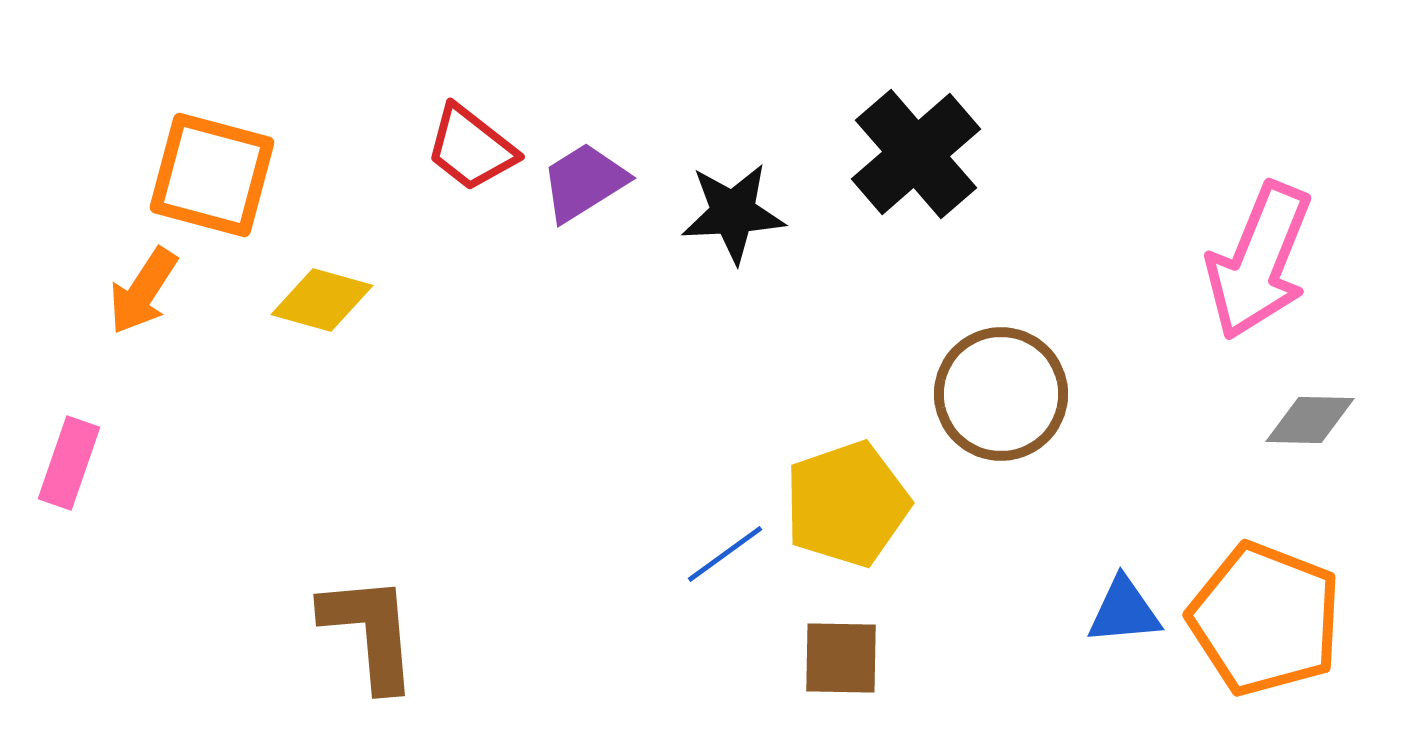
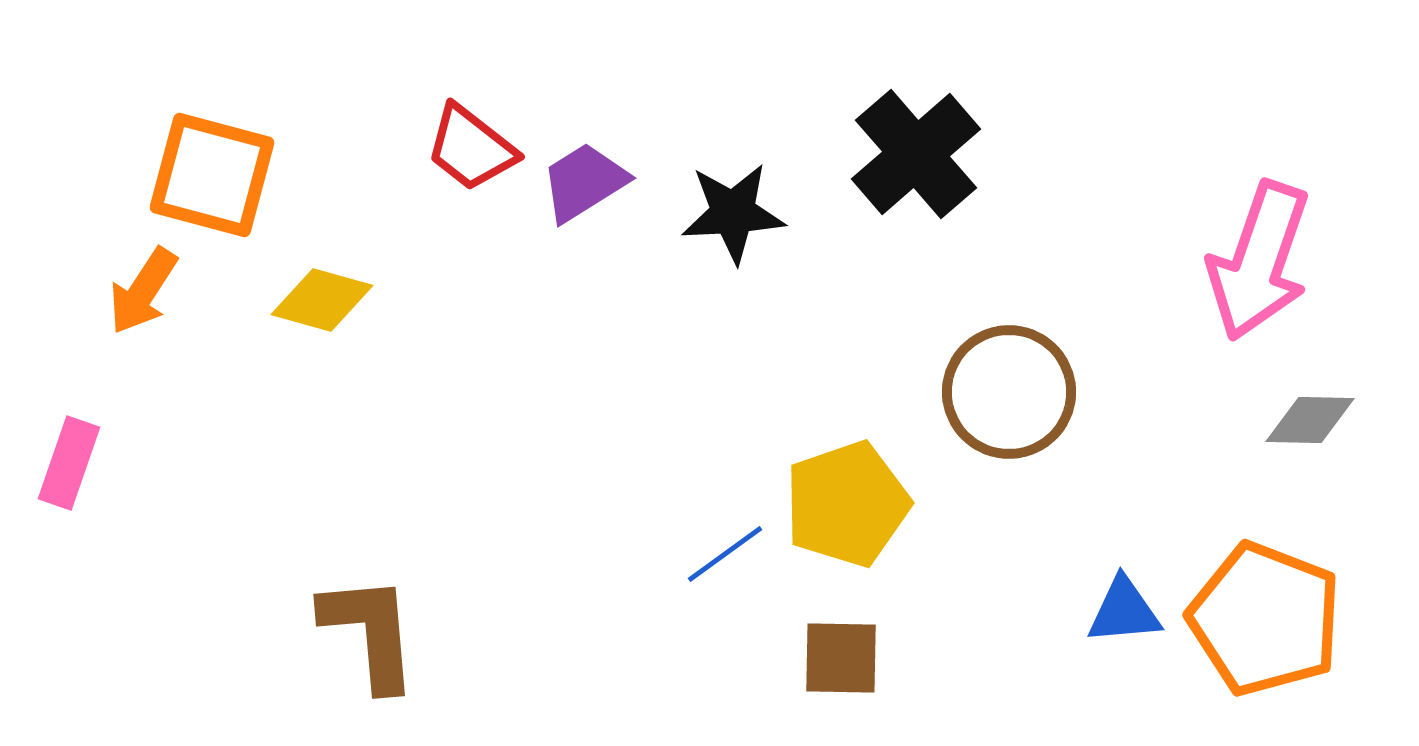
pink arrow: rotated 3 degrees counterclockwise
brown circle: moved 8 px right, 2 px up
